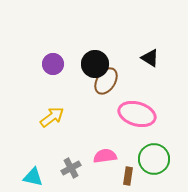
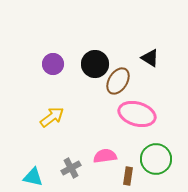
brown ellipse: moved 12 px right
green circle: moved 2 px right
